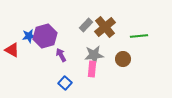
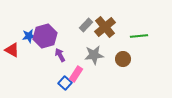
purple arrow: moved 1 px left
pink rectangle: moved 16 px left, 5 px down; rotated 28 degrees clockwise
